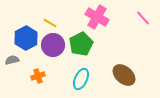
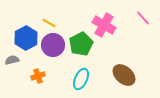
pink cross: moved 7 px right, 8 px down
yellow line: moved 1 px left
